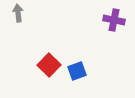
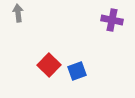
purple cross: moved 2 px left
